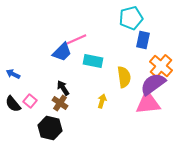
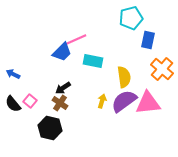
blue rectangle: moved 5 px right
orange cross: moved 1 px right, 3 px down
purple semicircle: moved 29 px left, 17 px down
black arrow: rotated 91 degrees counterclockwise
